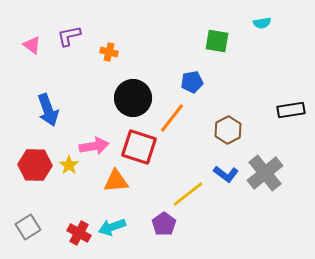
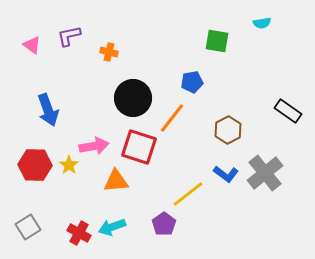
black rectangle: moved 3 px left, 1 px down; rotated 44 degrees clockwise
